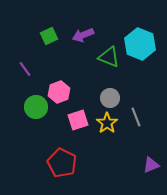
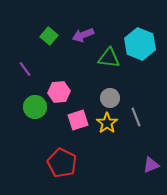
green square: rotated 24 degrees counterclockwise
green triangle: moved 1 px down; rotated 15 degrees counterclockwise
pink hexagon: rotated 15 degrees clockwise
green circle: moved 1 px left
